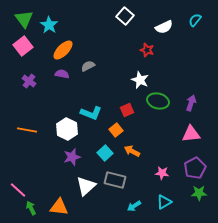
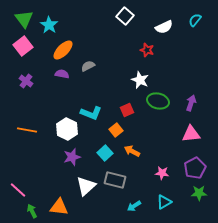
purple cross: moved 3 px left
green arrow: moved 1 px right, 3 px down
